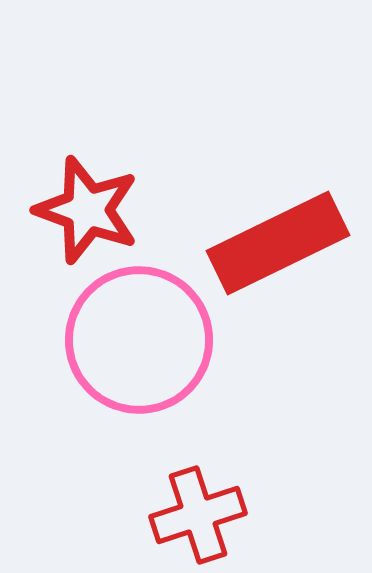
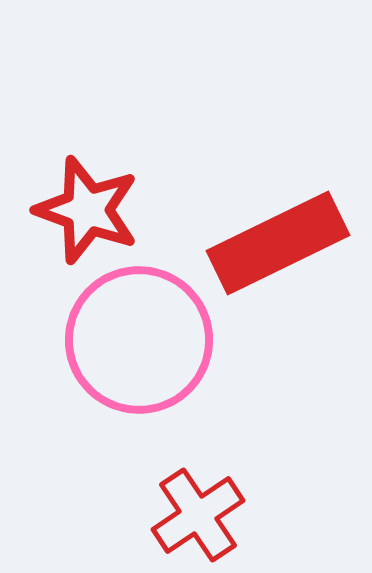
red cross: rotated 16 degrees counterclockwise
